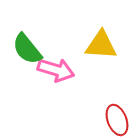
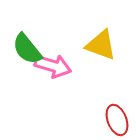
yellow triangle: rotated 16 degrees clockwise
pink arrow: moved 3 px left, 4 px up
